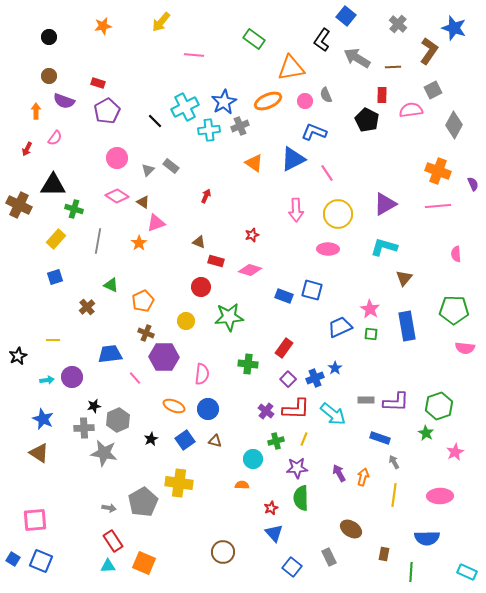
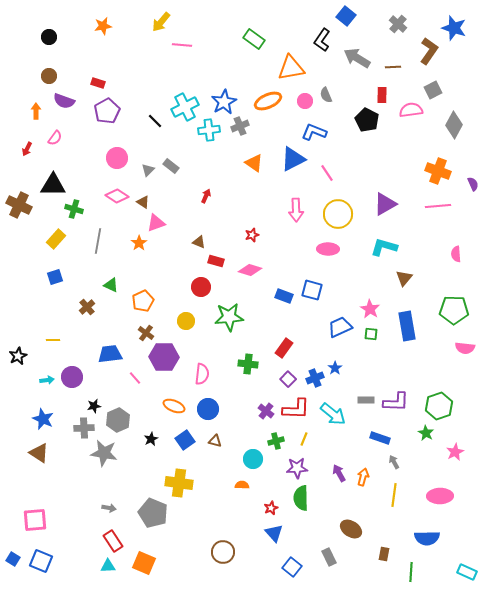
pink line at (194, 55): moved 12 px left, 10 px up
brown cross at (146, 333): rotated 14 degrees clockwise
gray pentagon at (143, 502): moved 10 px right, 11 px down; rotated 20 degrees counterclockwise
